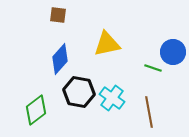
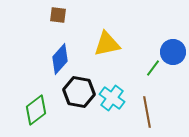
green line: rotated 72 degrees counterclockwise
brown line: moved 2 px left
